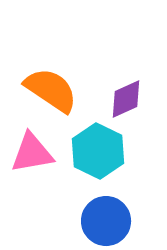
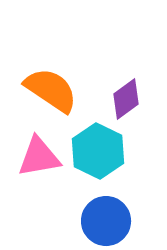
purple diamond: rotated 12 degrees counterclockwise
pink triangle: moved 7 px right, 4 px down
